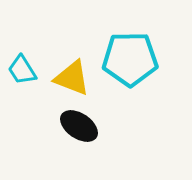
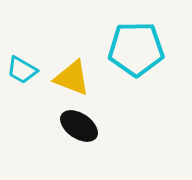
cyan pentagon: moved 6 px right, 10 px up
cyan trapezoid: rotated 28 degrees counterclockwise
